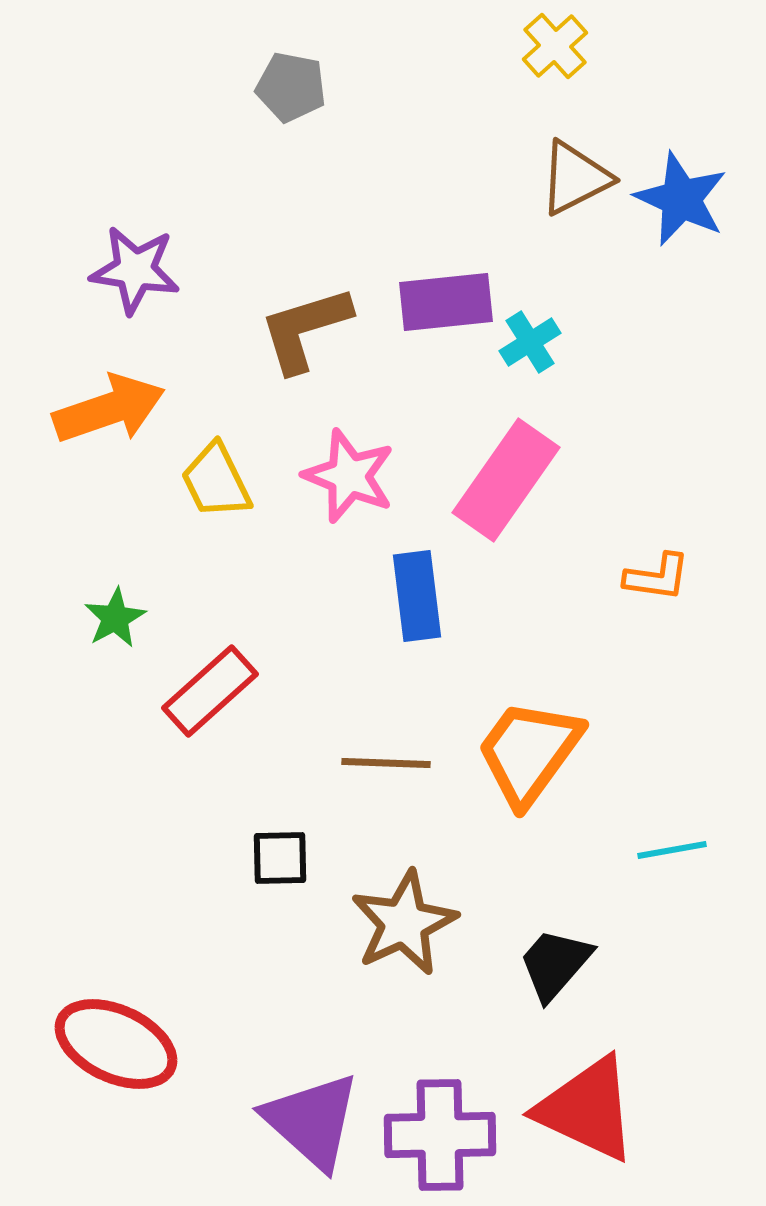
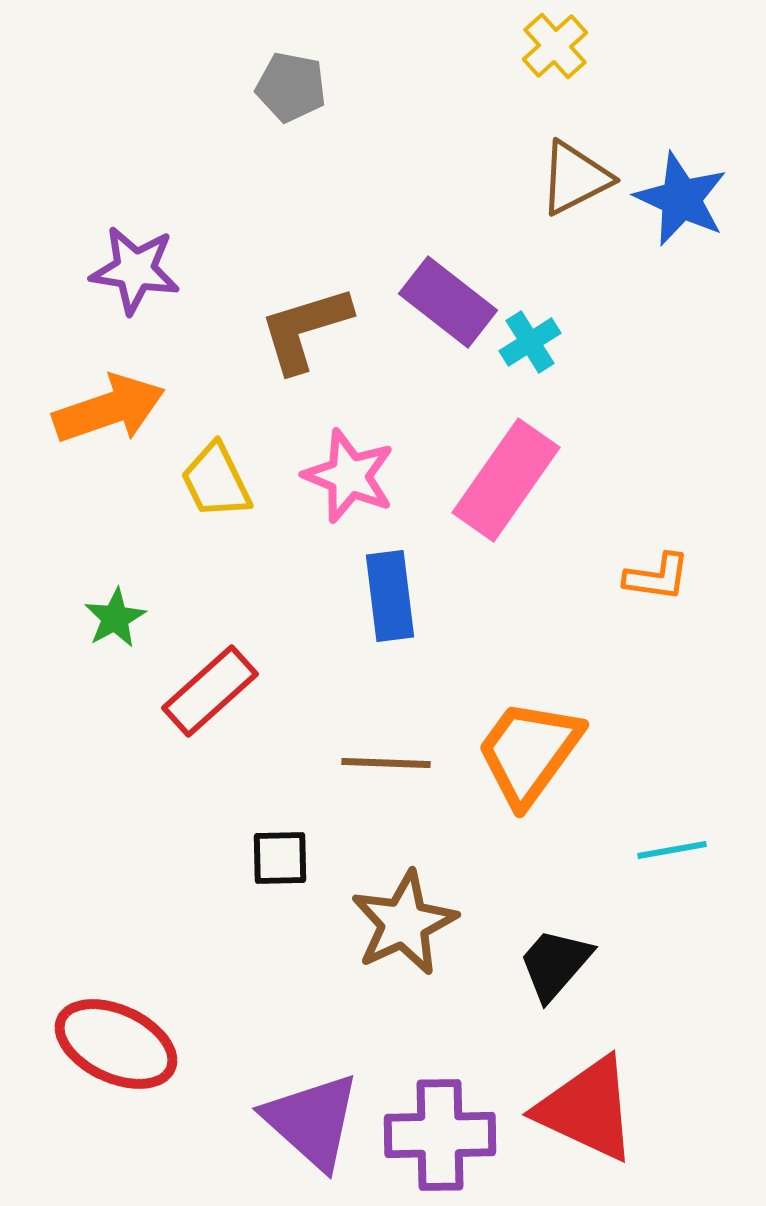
purple rectangle: moved 2 px right; rotated 44 degrees clockwise
blue rectangle: moved 27 px left
